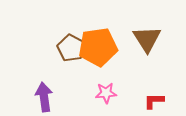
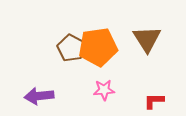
pink star: moved 2 px left, 3 px up
purple arrow: moved 5 px left, 1 px up; rotated 88 degrees counterclockwise
